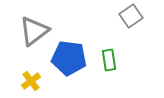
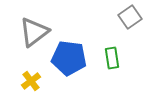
gray square: moved 1 px left, 1 px down
gray triangle: moved 1 px down
green rectangle: moved 3 px right, 2 px up
